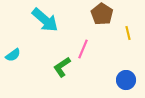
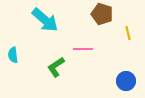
brown pentagon: rotated 15 degrees counterclockwise
pink line: rotated 66 degrees clockwise
cyan semicircle: rotated 119 degrees clockwise
green L-shape: moved 6 px left
blue circle: moved 1 px down
